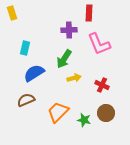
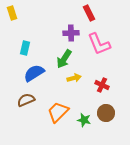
red rectangle: rotated 28 degrees counterclockwise
purple cross: moved 2 px right, 3 px down
